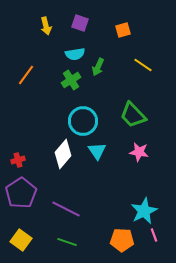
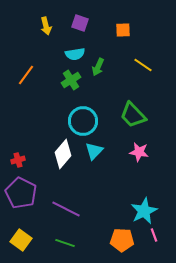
orange square: rotated 14 degrees clockwise
cyan triangle: moved 3 px left; rotated 18 degrees clockwise
purple pentagon: rotated 12 degrees counterclockwise
green line: moved 2 px left, 1 px down
